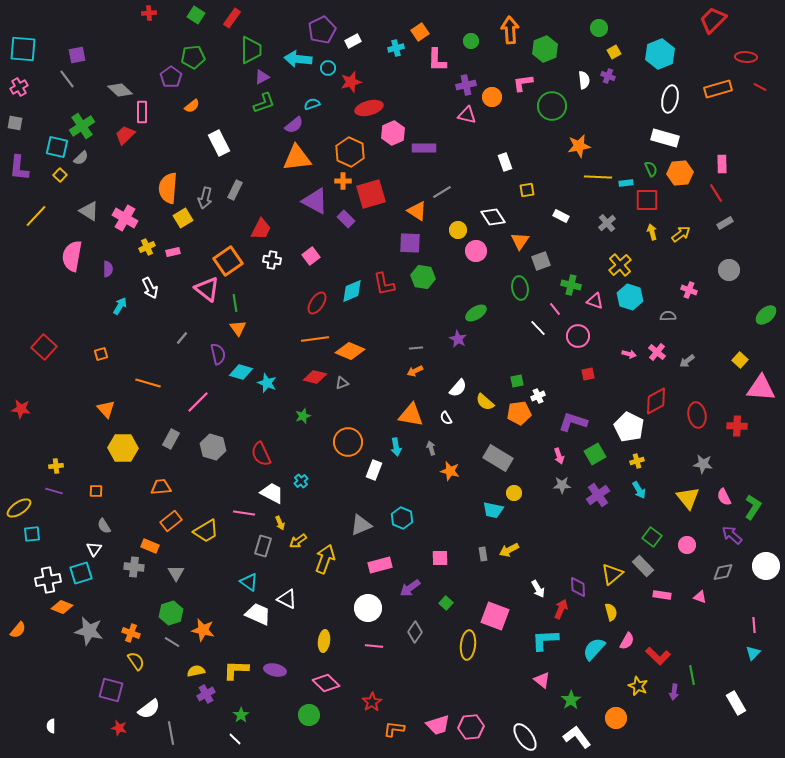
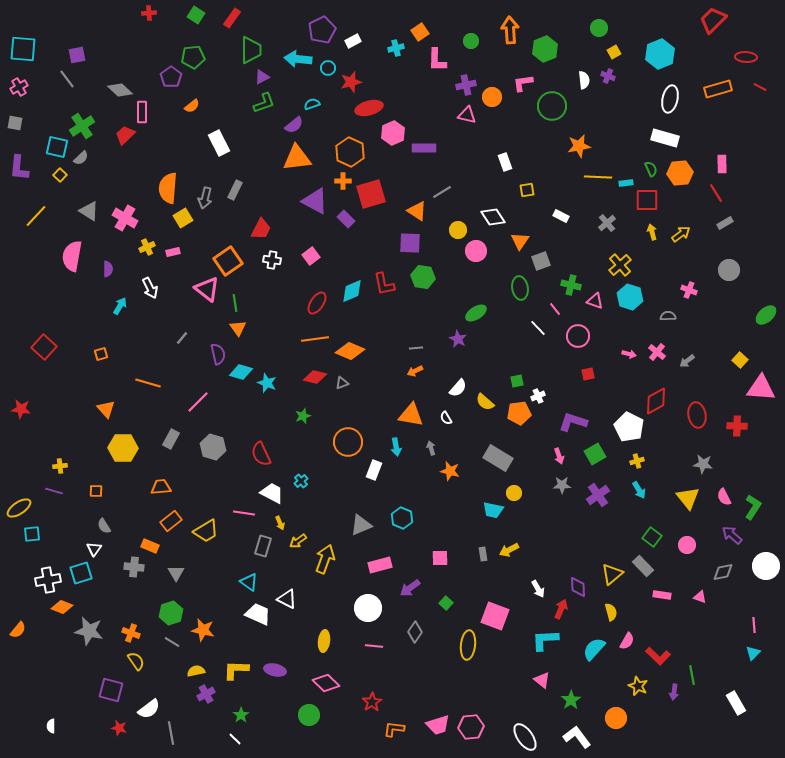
yellow cross at (56, 466): moved 4 px right
